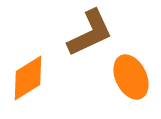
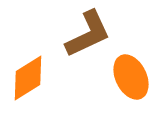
brown L-shape: moved 2 px left, 1 px down
